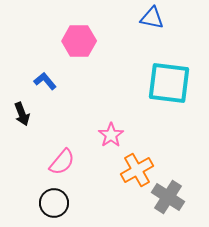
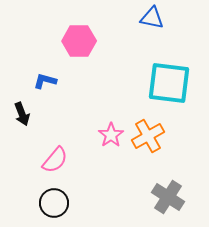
blue L-shape: rotated 35 degrees counterclockwise
pink semicircle: moved 7 px left, 2 px up
orange cross: moved 11 px right, 34 px up
